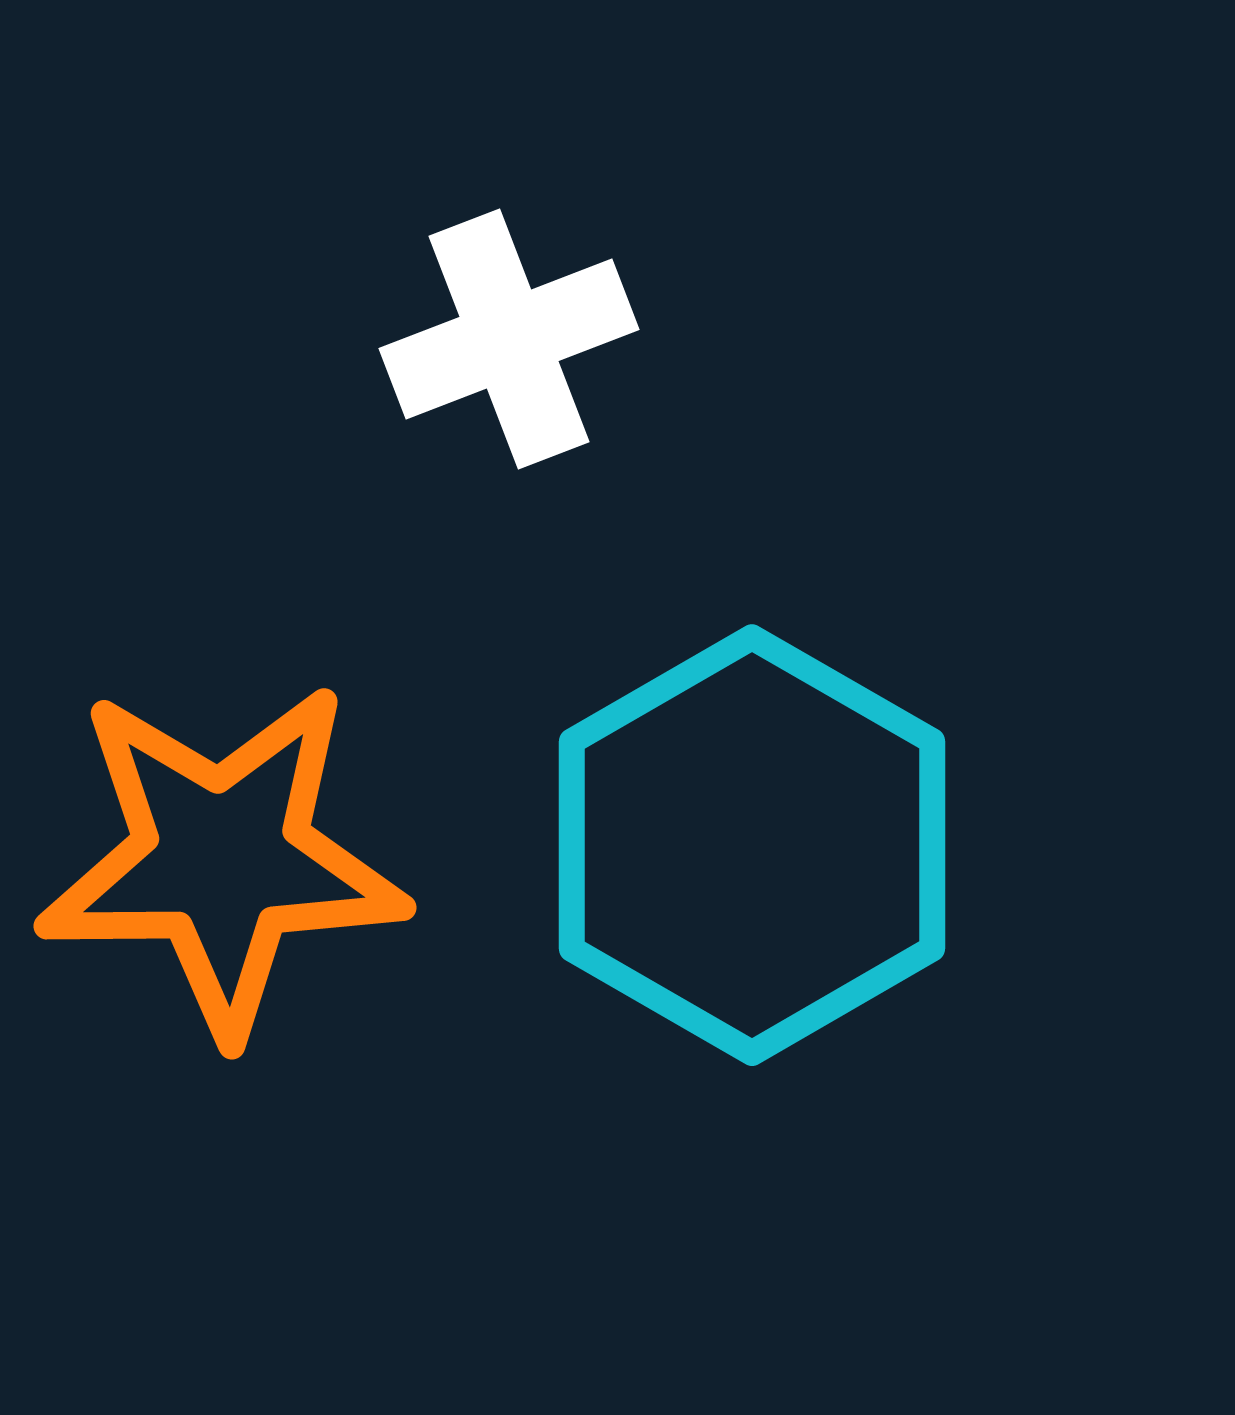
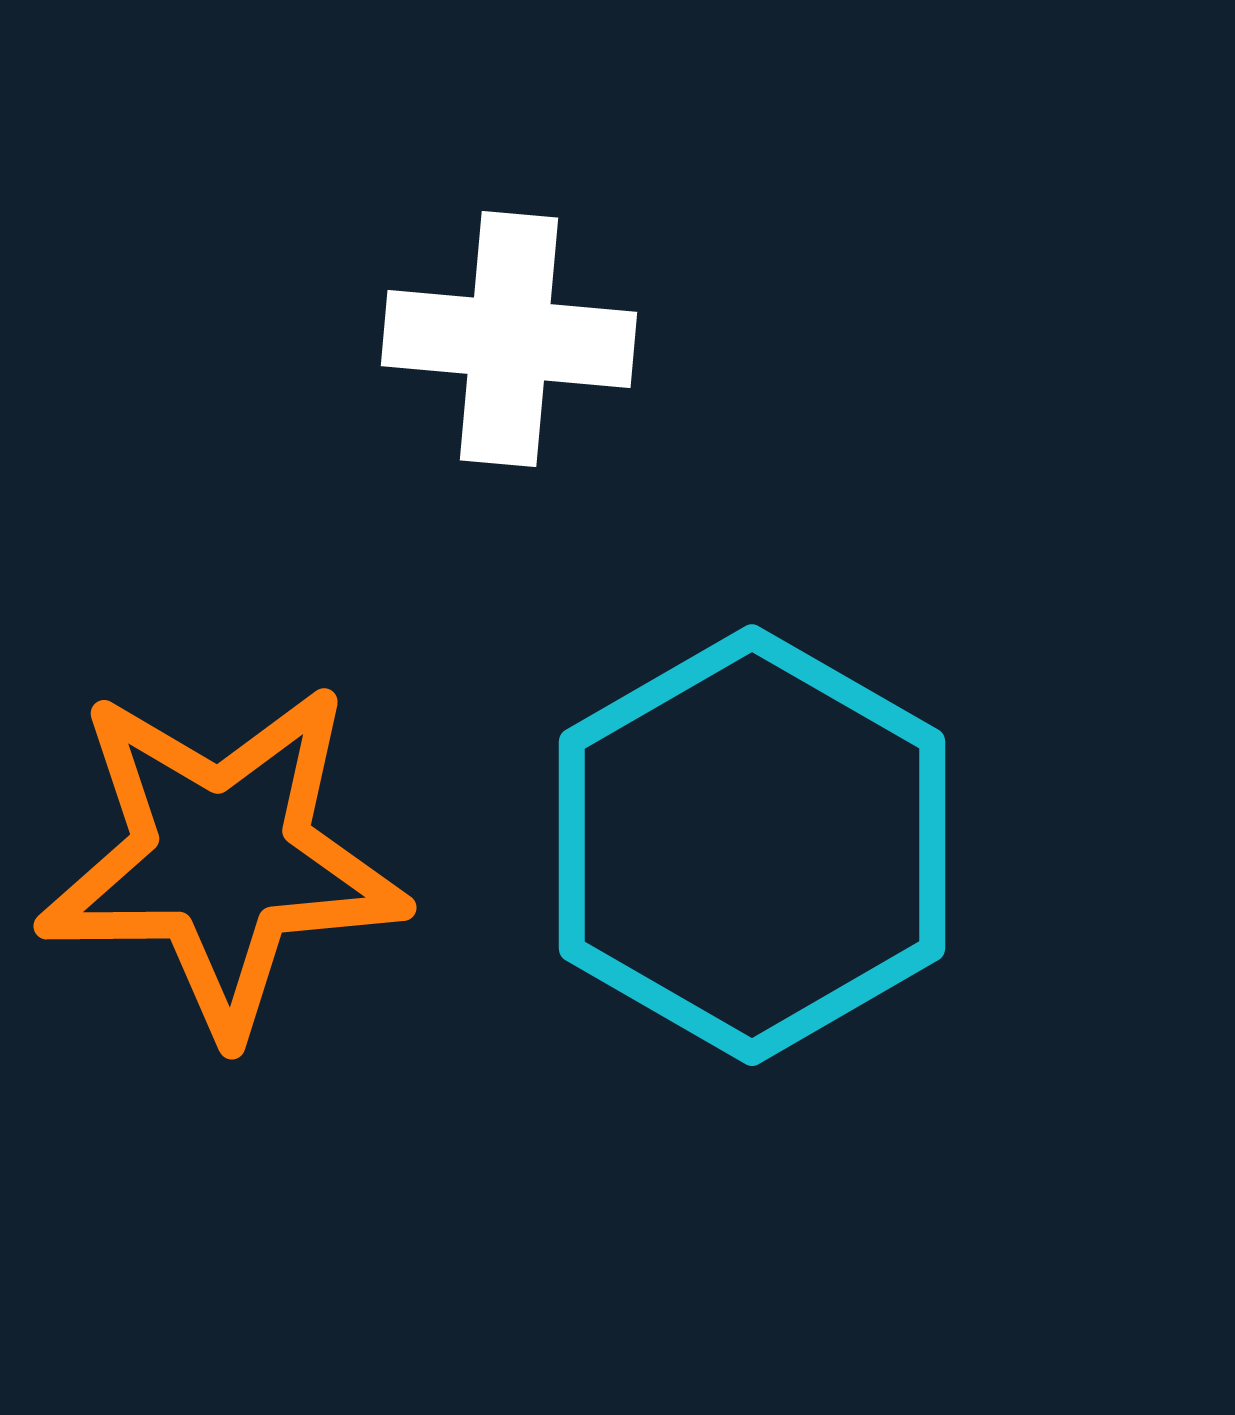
white cross: rotated 26 degrees clockwise
